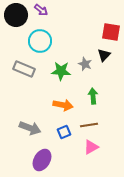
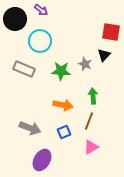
black circle: moved 1 px left, 4 px down
brown line: moved 4 px up; rotated 60 degrees counterclockwise
